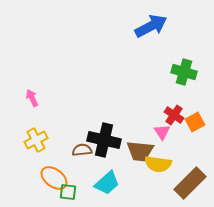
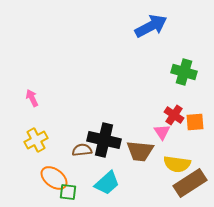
orange square: rotated 24 degrees clockwise
yellow semicircle: moved 19 px right
brown rectangle: rotated 12 degrees clockwise
